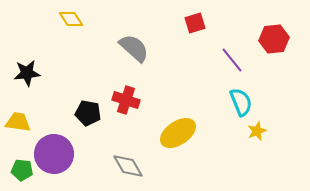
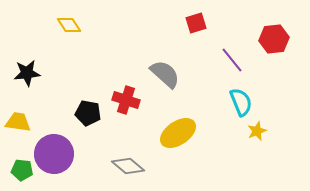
yellow diamond: moved 2 px left, 6 px down
red square: moved 1 px right
gray semicircle: moved 31 px right, 26 px down
gray diamond: rotated 20 degrees counterclockwise
